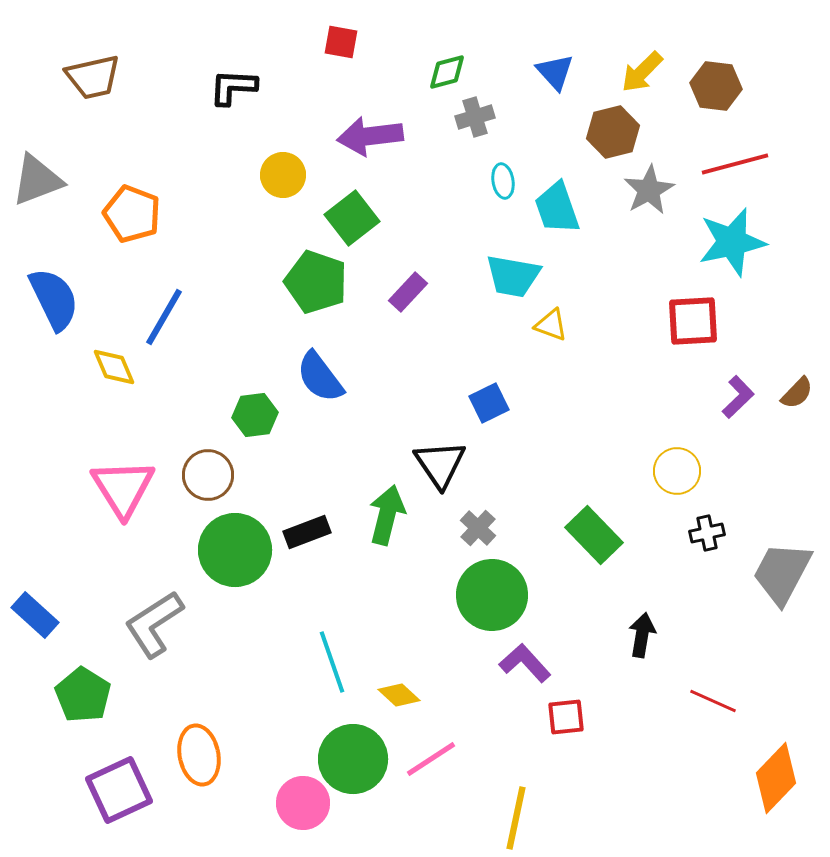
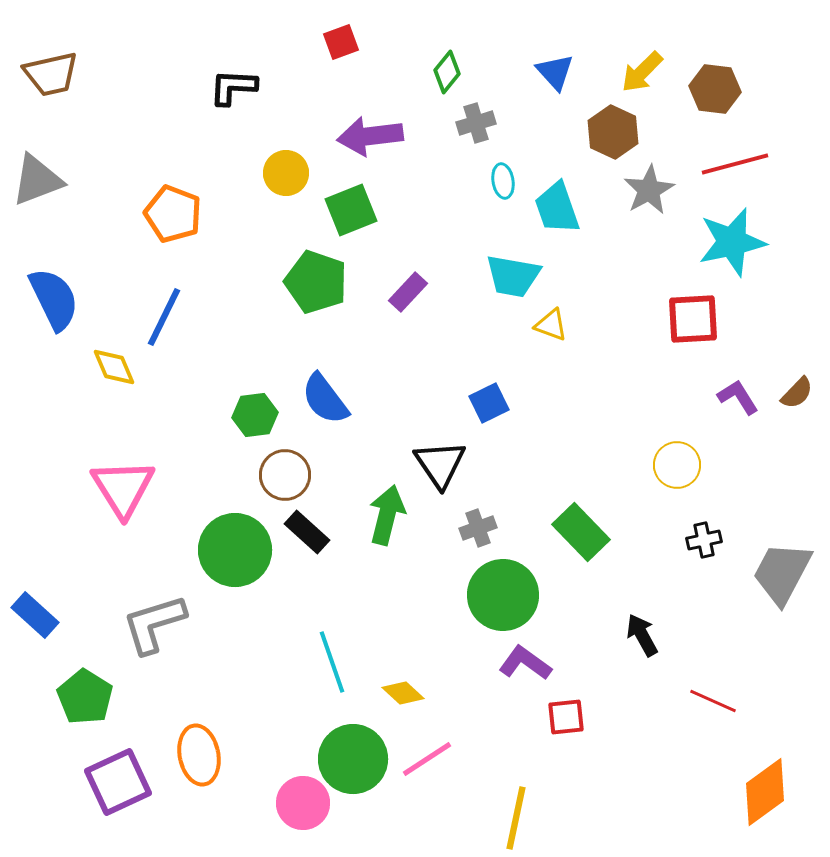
red square at (341, 42): rotated 30 degrees counterclockwise
green diamond at (447, 72): rotated 36 degrees counterclockwise
brown trapezoid at (93, 77): moved 42 px left, 3 px up
brown hexagon at (716, 86): moved 1 px left, 3 px down
gray cross at (475, 117): moved 1 px right, 6 px down
brown hexagon at (613, 132): rotated 21 degrees counterclockwise
yellow circle at (283, 175): moved 3 px right, 2 px up
orange pentagon at (132, 214): moved 41 px right
green square at (352, 218): moved 1 px left, 8 px up; rotated 16 degrees clockwise
blue line at (164, 317): rotated 4 degrees counterclockwise
red square at (693, 321): moved 2 px up
blue semicircle at (320, 377): moved 5 px right, 22 px down
purple L-shape at (738, 397): rotated 78 degrees counterclockwise
yellow circle at (677, 471): moved 6 px up
brown circle at (208, 475): moved 77 px right
gray cross at (478, 528): rotated 27 degrees clockwise
black rectangle at (307, 532): rotated 63 degrees clockwise
black cross at (707, 533): moved 3 px left, 7 px down
green rectangle at (594, 535): moved 13 px left, 3 px up
green circle at (492, 595): moved 11 px right
gray L-shape at (154, 624): rotated 16 degrees clockwise
black arrow at (642, 635): rotated 39 degrees counterclockwise
purple L-shape at (525, 663): rotated 12 degrees counterclockwise
green pentagon at (83, 695): moved 2 px right, 2 px down
yellow diamond at (399, 695): moved 4 px right, 2 px up
pink line at (431, 759): moved 4 px left
orange diamond at (776, 778): moved 11 px left, 14 px down; rotated 10 degrees clockwise
purple square at (119, 790): moved 1 px left, 8 px up
